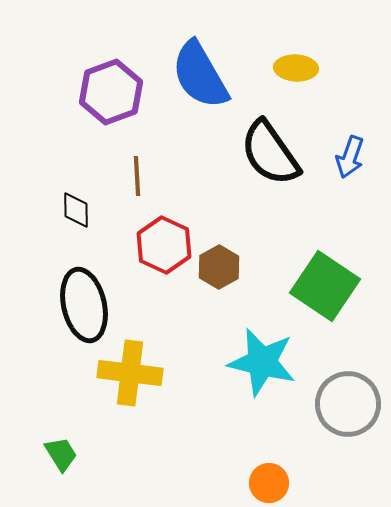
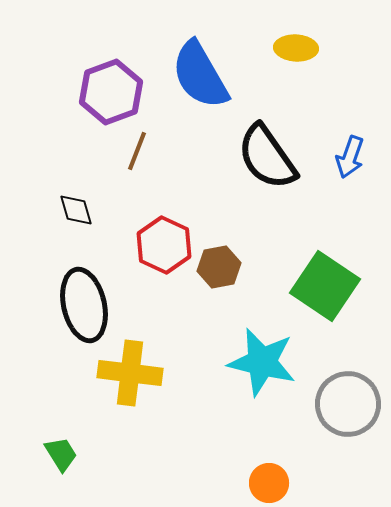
yellow ellipse: moved 20 px up
black semicircle: moved 3 px left, 4 px down
brown line: moved 25 px up; rotated 24 degrees clockwise
black diamond: rotated 15 degrees counterclockwise
brown hexagon: rotated 18 degrees clockwise
